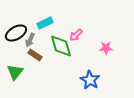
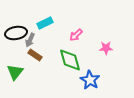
black ellipse: rotated 20 degrees clockwise
green diamond: moved 9 px right, 14 px down
